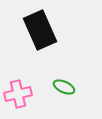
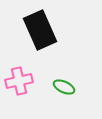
pink cross: moved 1 px right, 13 px up
